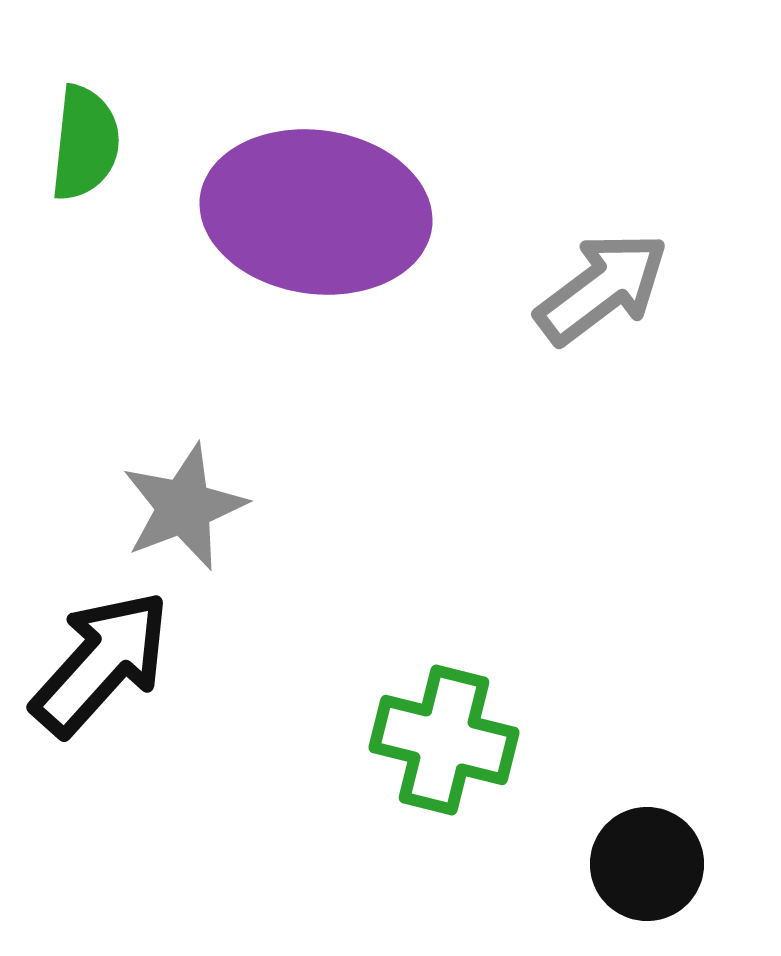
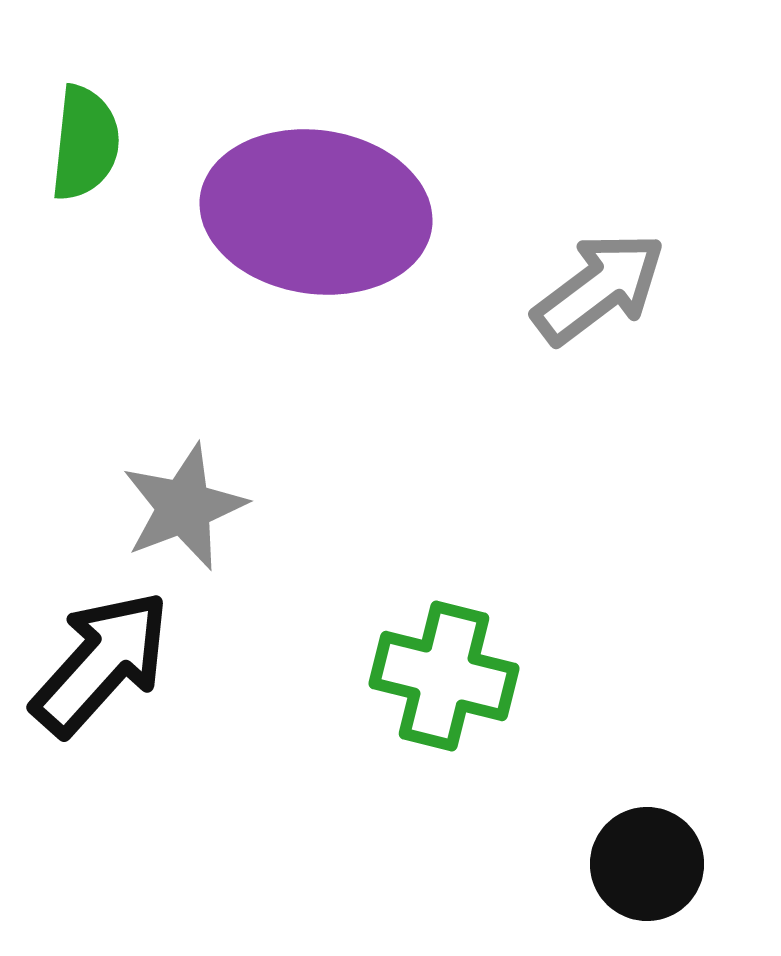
gray arrow: moved 3 px left
green cross: moved 64 px up
